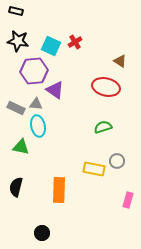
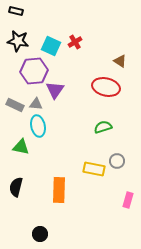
purple triangle: rotated 30 degrees clockwise
gray rectangle: moved 1 px left, 3 px up
black circle: moved 2 px left, 1 px down
